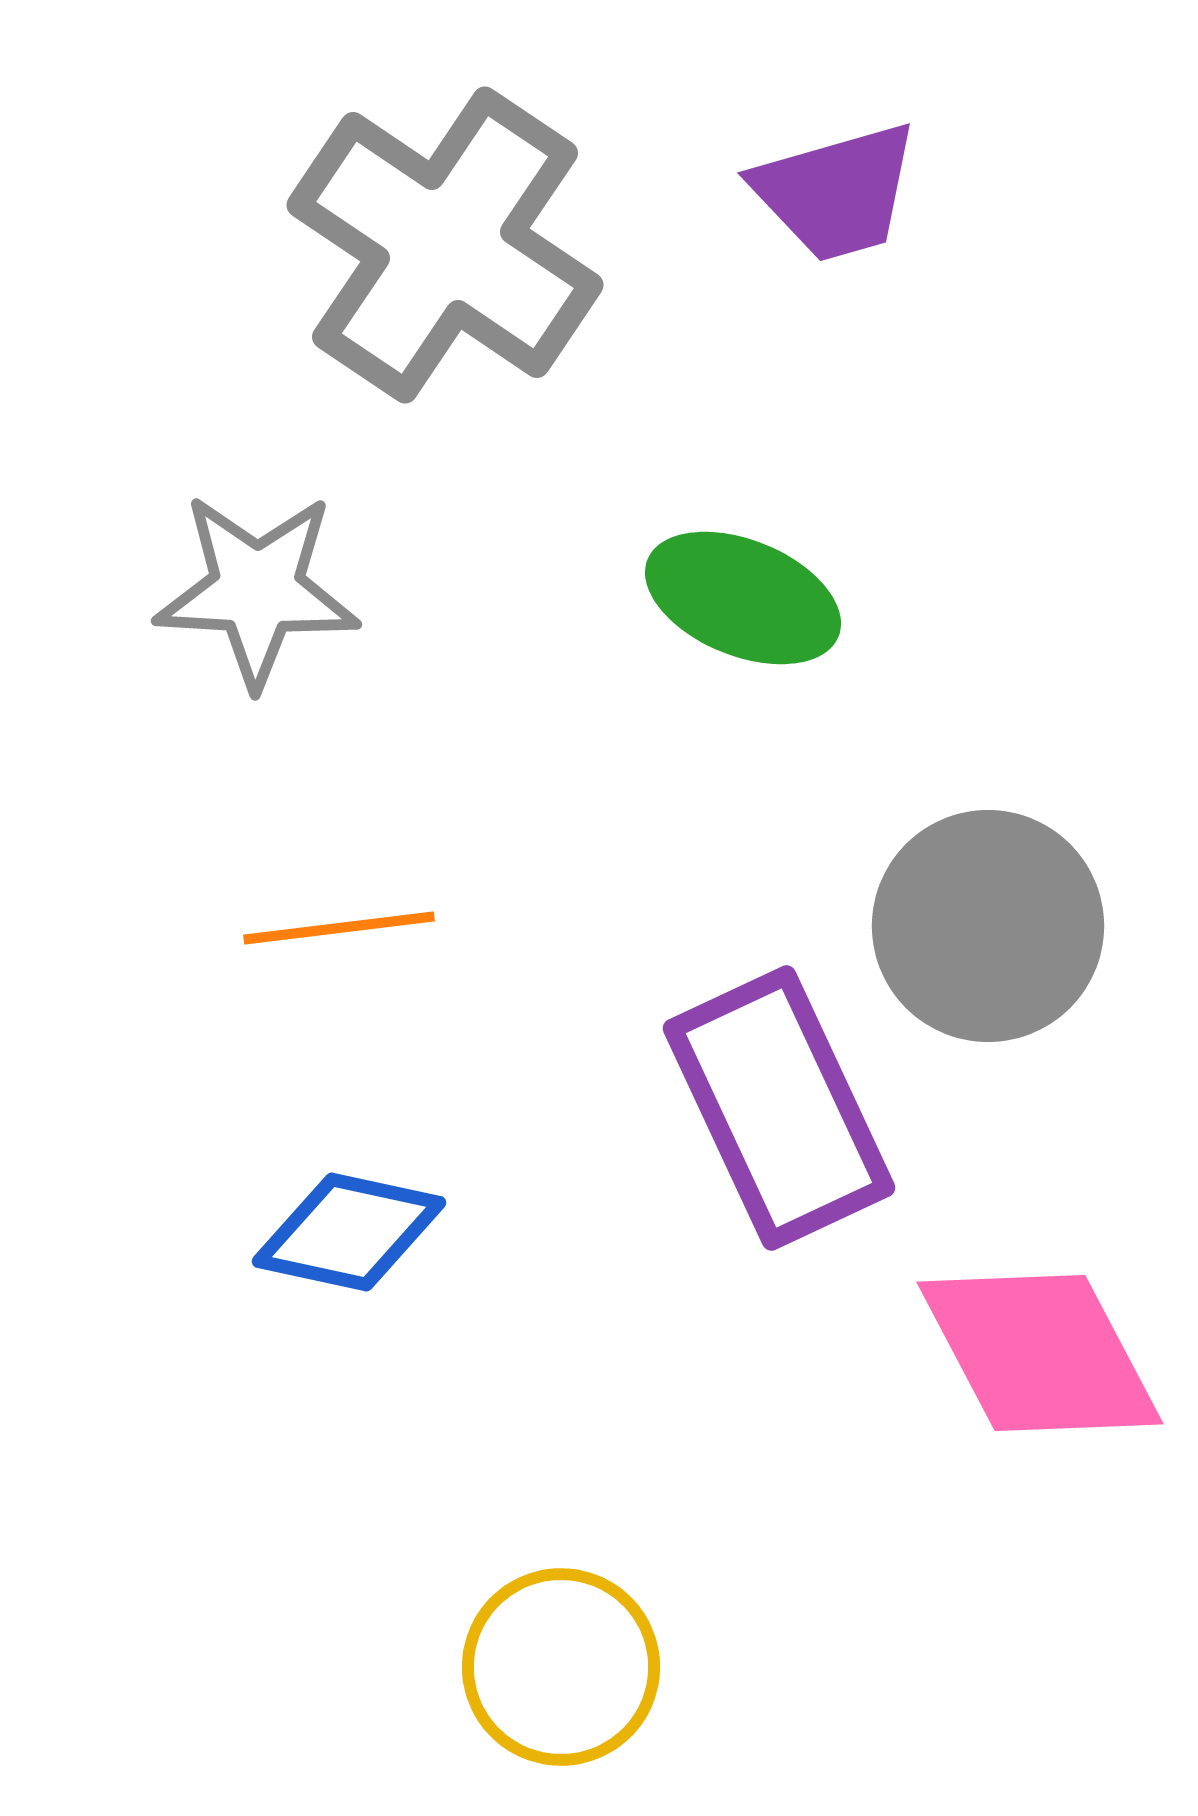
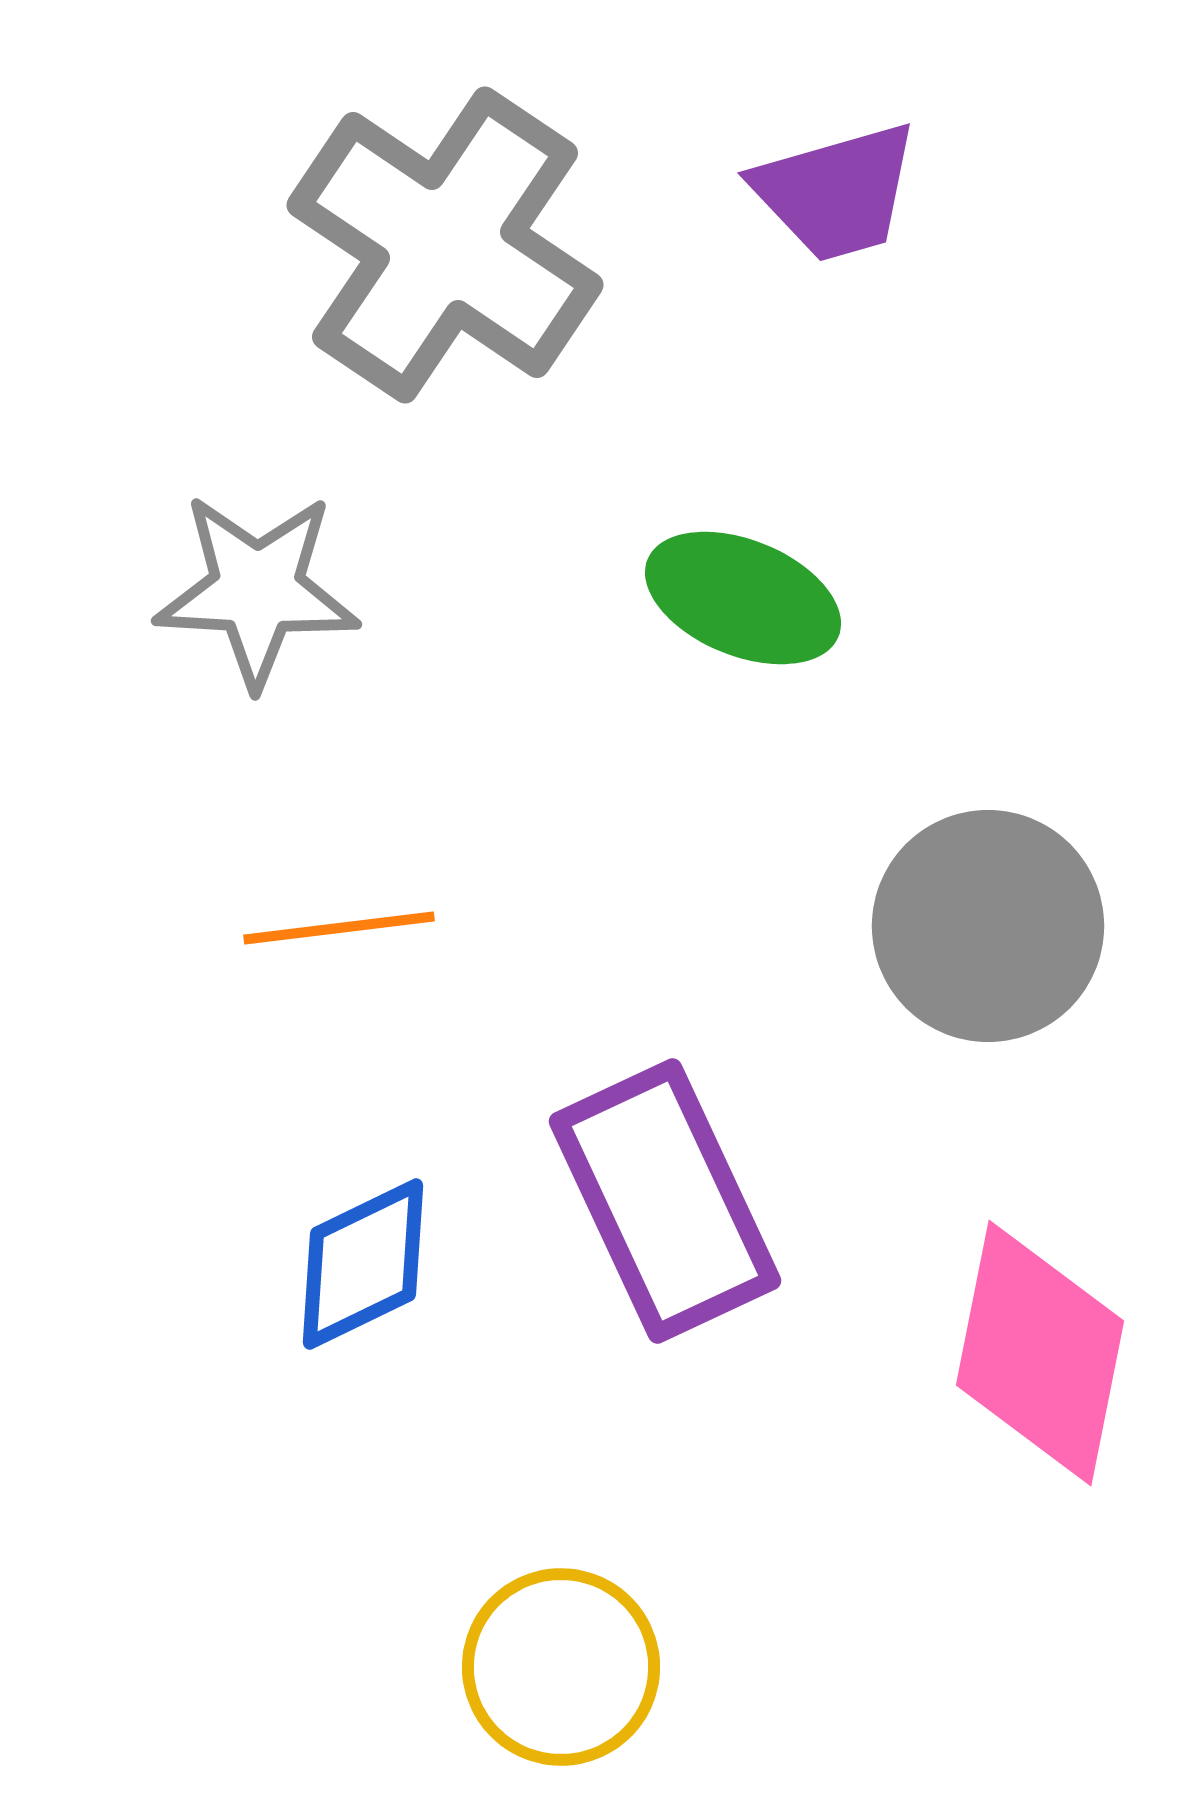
purple rectangle: moved 114 px left, 93 px down
blue diamond: moved 14 px right, 32 px down; rotated 38 degrees counterclockwise
pink diamond: rotated 39 degrees clockwise
